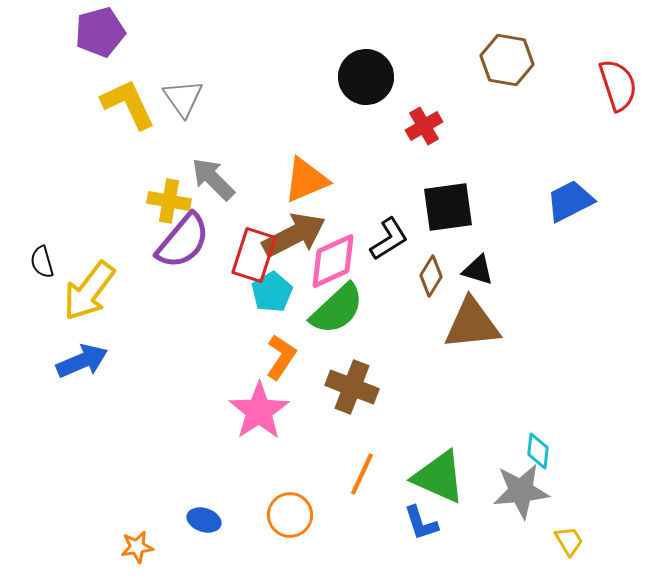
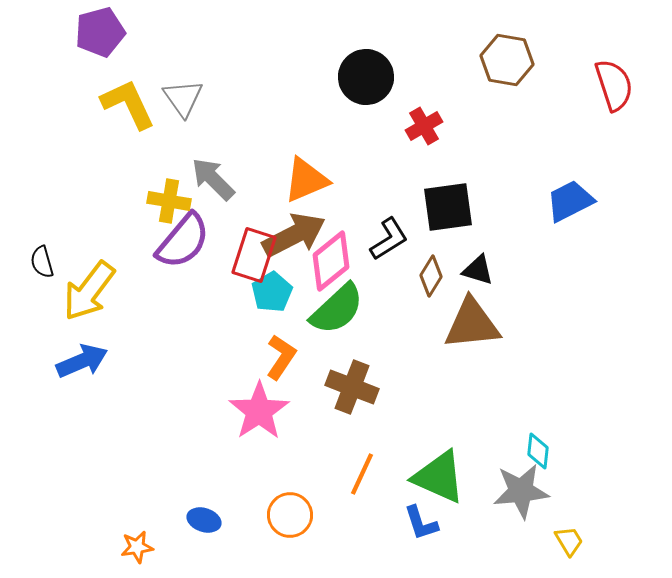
red semicircle: moved 4 px left
pink diamond: moved 2 px left; rotated 14 degrees counterclockwise
